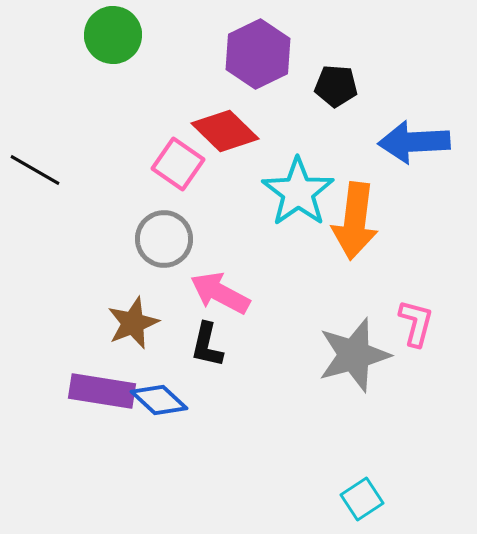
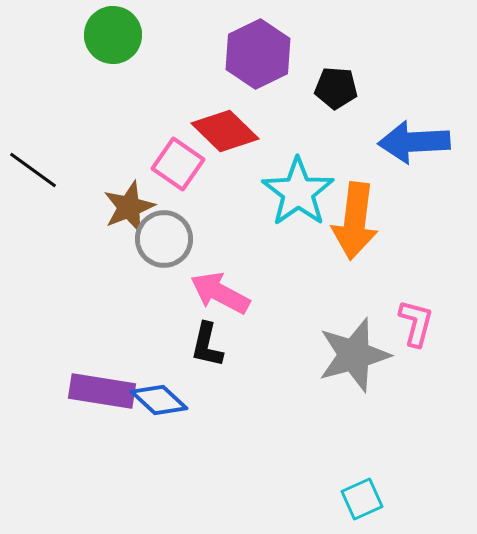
black pentagon: moved 2 px down
black line: moved 2 px left; rotated 6 degrees clockwise
brown star: moved 4 px left, 116 px up
cyan square: rotated 9 degrees clockwise
